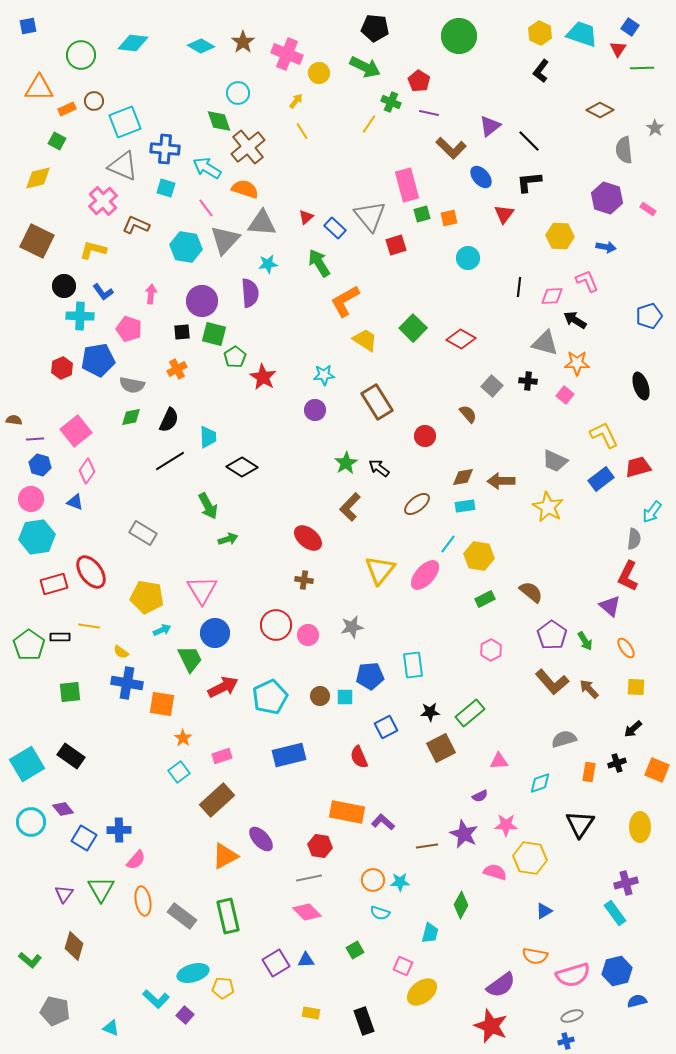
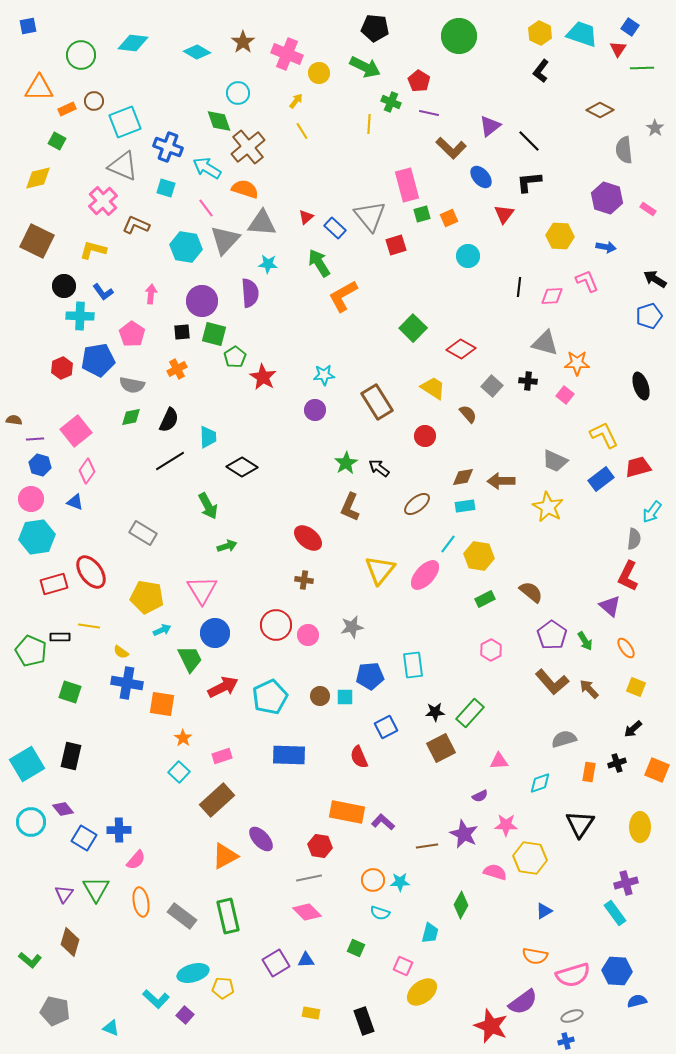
cyan diamond at (201, 46): moved 4 px left, 6 px down
yellow line at (369, 124): rotated 30 degrees counterclockwise
blue cross at (165, 149): moved 3 px right, 2 px up; rotated 16 degrees clockwise
orange square at (449, 218): rotated 12 degrees counterclockwise
cyan circle at (468, 258): moved 2 px up
cyan star at (268, 264): rotated 12 degrees clockwise
orange L-shape at (345, 301): moved 2 px left, 5 px up
black arrow at (575, 320): moved 80 px right, 41 px up
pink pentagon at (129, 329): moved 3 px right, 5 px down; rotated 15 degrees clockwise
red diamond at (461, 339): moved 10 px down
yellow trapezoid at (365, 340): moved 68 px right, 48 px down
brown L-shape at (350, 507): rotated 20 degrees counterclockwise
green arrow at (228, 539): moved 1 px left, 7 px down
green pentagon at (29, 645): moved 2 px right, 6 px down; rotated 12 degrees counterclockwise
yellow square at (636, 687): rotated 18 degrees clockwise
green square at (70, 692): rotated 25 degrees clockwise
black star at (430, 712): moved 5 px right
green rectangle at (470, 713): rotated 8 degrees counterclockwise
blue rectangle at (289, 755): rotated 16 degrees clockwise
black rectangle at (71, 756): rotated 68 degrees clockwise
cyan square at (179, 772): rotated 10 degrees counterclockwise
green triangle at (101, 889): moved 5 px left
orange ellipse at (143, 901): moved 2 px left, 1 px down
brown diamond at (74, 946): moved 4 px left, 4 px up
green square at (355, 950): moved 1 px right, 2 px up; rotated 36 degrees counterclockwise
blue hexagon at (617, 971): rotated 16 degrees clockwise
purple semicircle at (501, 985): moved 22 px right, 17 px down
